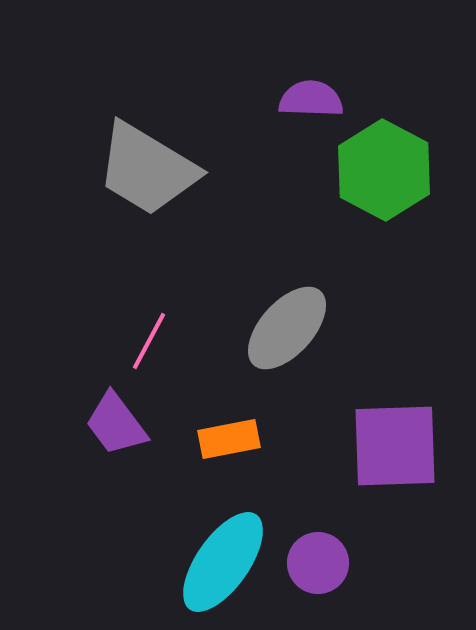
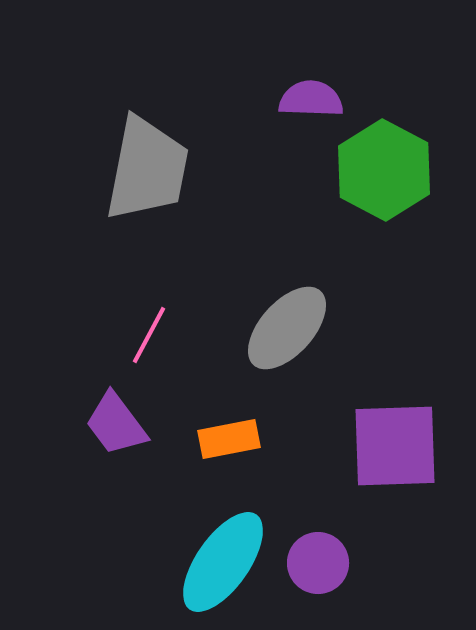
gray trapezoid: rotated 110 degrees counterclockwise
pink line: moved 6 px up
